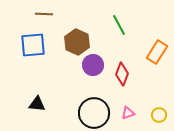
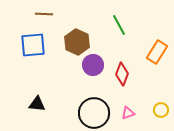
yellow circle: moved 2 px right, 5 px up
